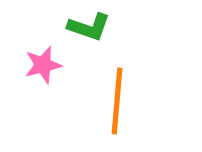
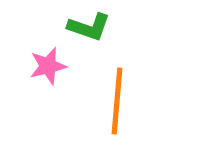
pink star: moved 5 px right, 1 px down
